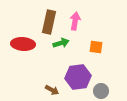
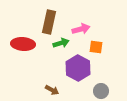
pink arrow: moved 6 px right, 8 px down; rotated 66 degrees clockwise
purple hexagon: moved 9 px up; rotated 25 degrees counterclockwise
